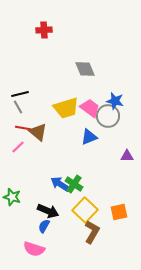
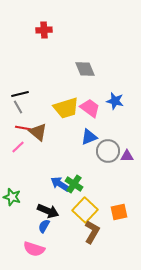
gray circle: moved 35 px down
